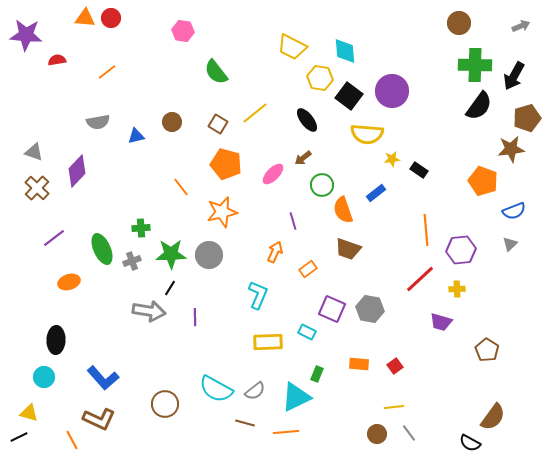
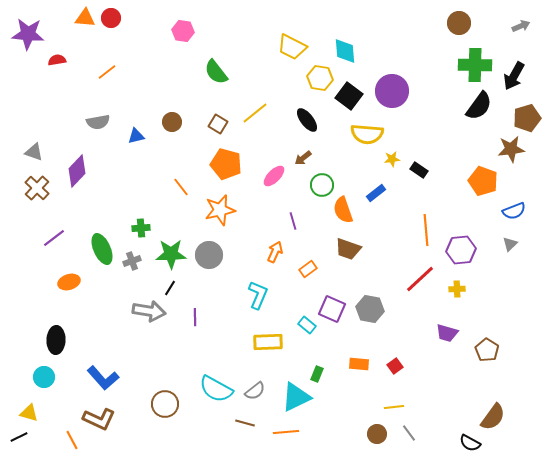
purple star at (26, 35): moved 2 px right, 1 px up
pink ellipse at (273, 174): moved 1 px right, 2 px down
orange star at (222, 212): moved 2 px left, 2 px up
purple trapezoid at (441, 322): moved 6 px right, 11 px down
cyan rectangle at (307, 332): moved 7 px up; rotated 12 degrees clockwise
